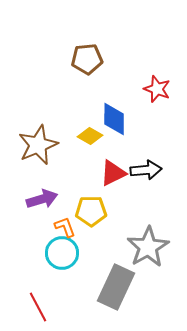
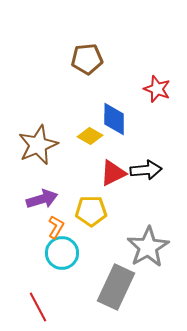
orange L-shape: moved 9 px left; rotated 50 degrees clockwise
